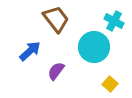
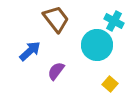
cyan circle: moved 3 px right, 2 px up
